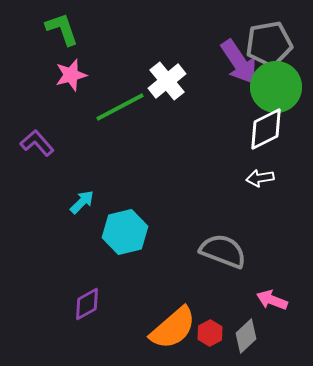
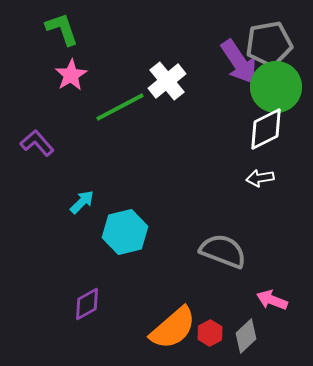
pink star: rotated 16 degrees counterclockwise
